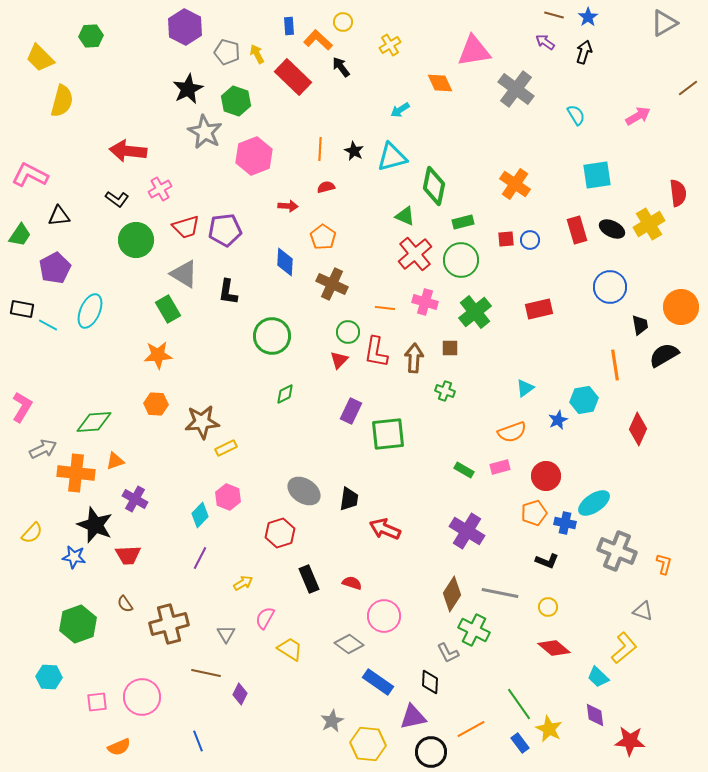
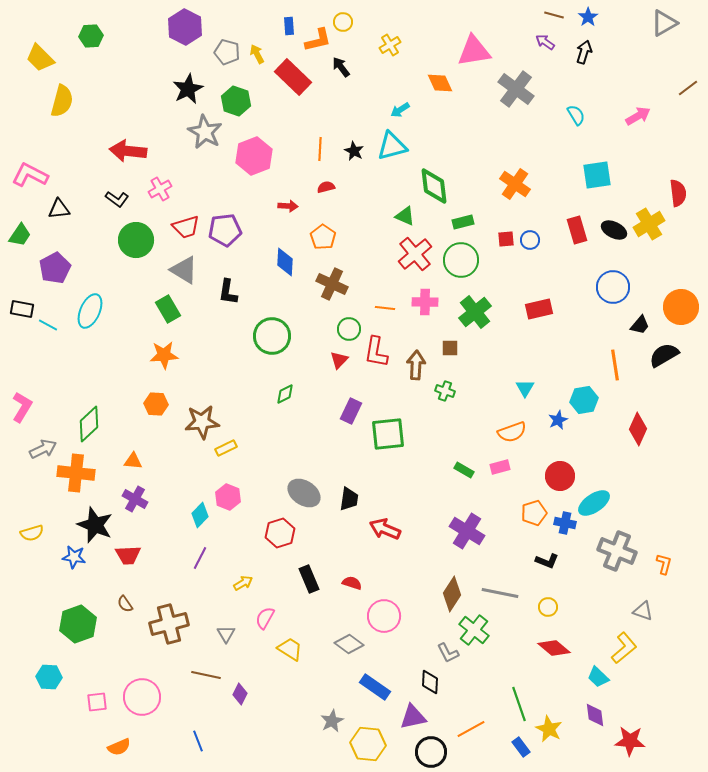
orange L-shape at (318, 40): rotated 124 degrees clockwise
cyan triangle at (392, 157): moved 11 px up
green diamond at (434, 186): rotated 18 degrees counterclockwise
black triangle at (59, 216): moved 7 px up
black ellipse at (612, 229): moved 2 px right, 1 px down
gray triangle at (184, 274): moved 4 px up
blue circle at (610, 287): moved 3 px right
pink cross at (425, 302): rotated 15 degrees counterclockwise
black trapezoid at (640, 325): rotated 50 degrees clockwise
green circle at (348, 332): moved 1 px right, 3 px up
orange star at (158, 355): moved 6 px right
brown arrow at (414, 358): moved 2 px right, 7 px down
cyan triangle at (525, 388): rotated 24 degrees counterclockwise
green diamond at (94, 422): moved 5 px left, 2 px down; rotated 39 degrees counterclockwise
orange triangle at (115, 461): moved 18 px right; rotated 24 degrees clockwise
red circle at (546, 476): moved 14 px right
gray ellipse at (304, 491): moved 2 px down
yellow semicircle at (32, 533): rotated 30 degrees clockwise
green cross at (474, 630): rotated 12 degrees clockwise
brown line at (206, 673): moved 2 px down
blue rectangle at (378, 682): moved 3 px left, 5 px down
green line at (519, 704): rotated 16 degrees clockwise
blue rectangle at (520, 743): moved 1 px right, 4 px down
